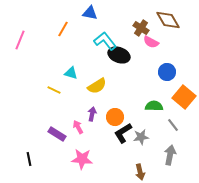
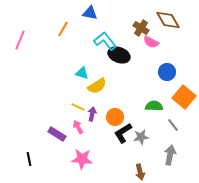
cyan triangle: moved 11 px right
yellow line: moved 24 px right, 17 px down
